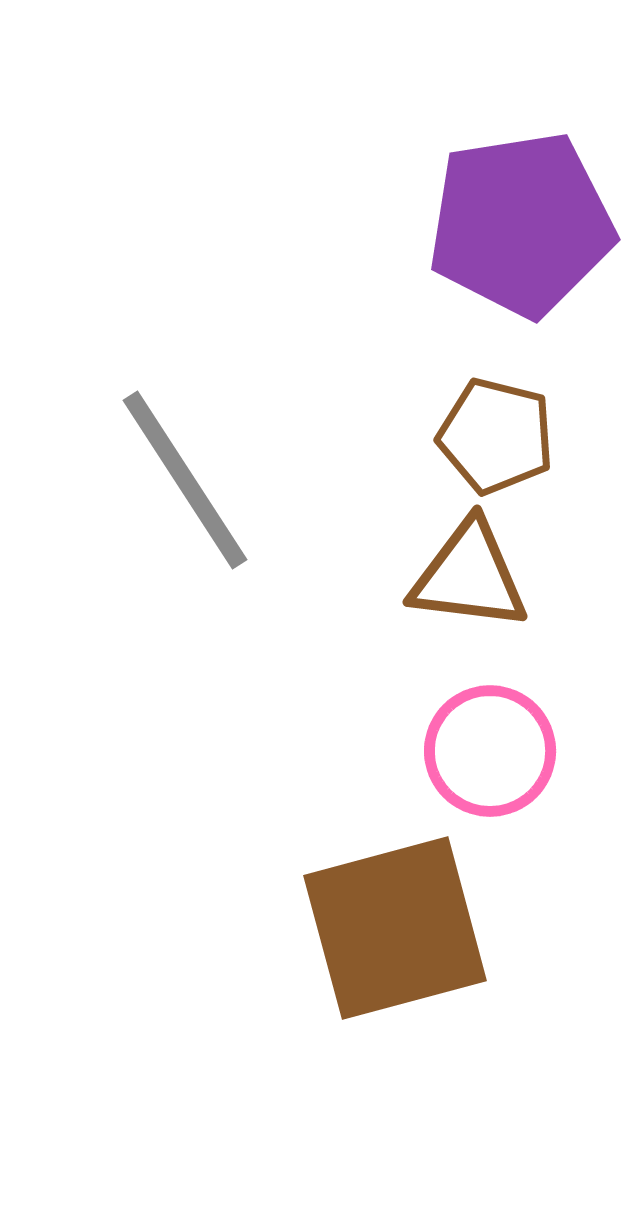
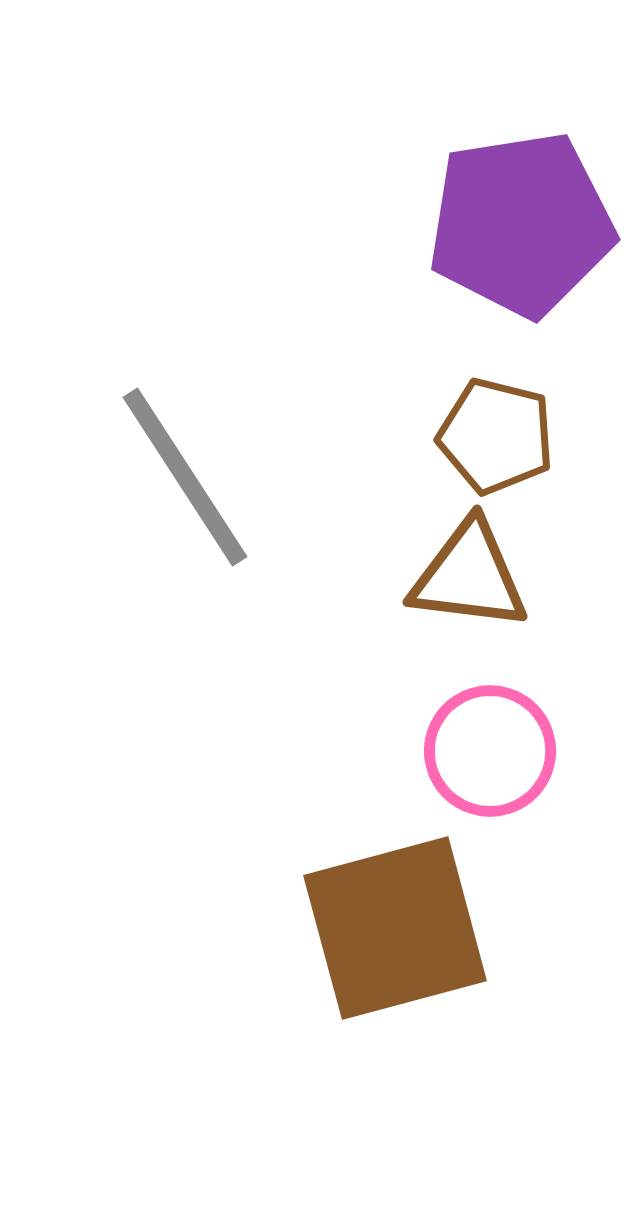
gray line: moved 3 px up
